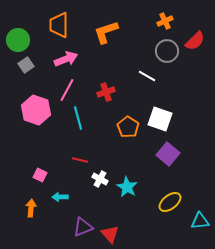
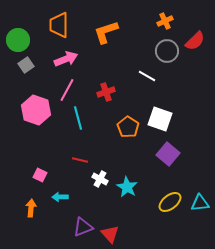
cyan triangle: moved 18 px up
